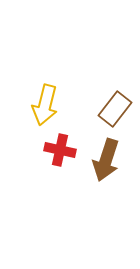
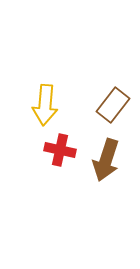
yellow arrow: rotated 9 degrees counterclockwise
brown rectangle: moved 2 px left, 4 px up
